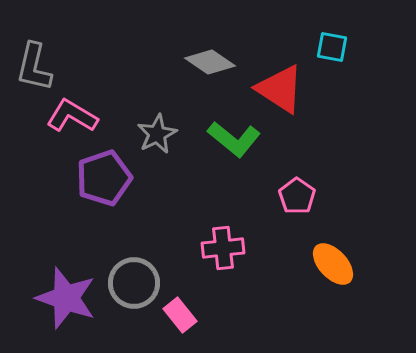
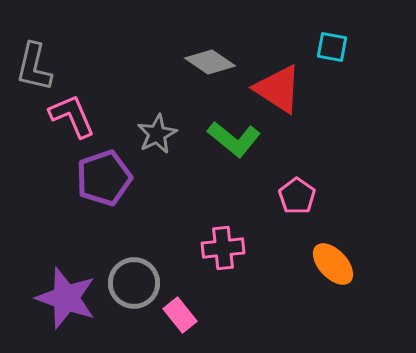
red triangle: moved 2 px left
pink L-shape: rotated 36 degrees clockwise
